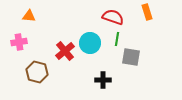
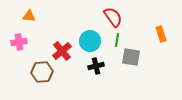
orange rectangle: moved 14 px right, 22 px down
red semicircle: rotated 35 degrees clockwise
green line: moved 1 px down
cyan circle: moved 2 px up
red cross: moved 3 px left
brown hexagon: moved 5 px right; rotated 20 degrees counterclockwise
black cross: moved 7 px left, 14 px up; rotated 14 degrees counterclockwise
